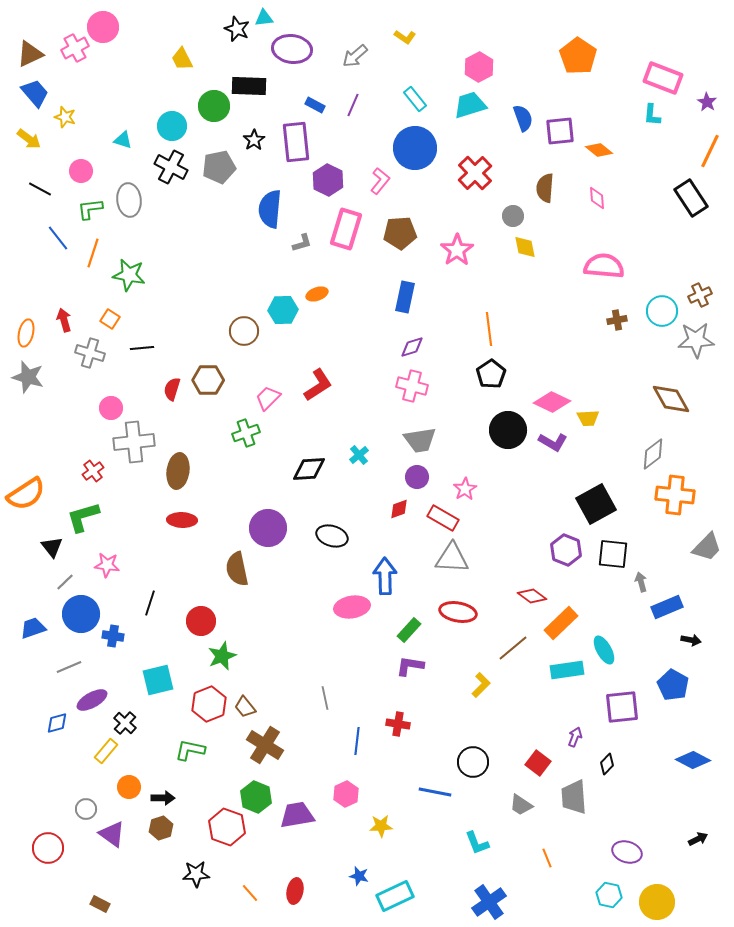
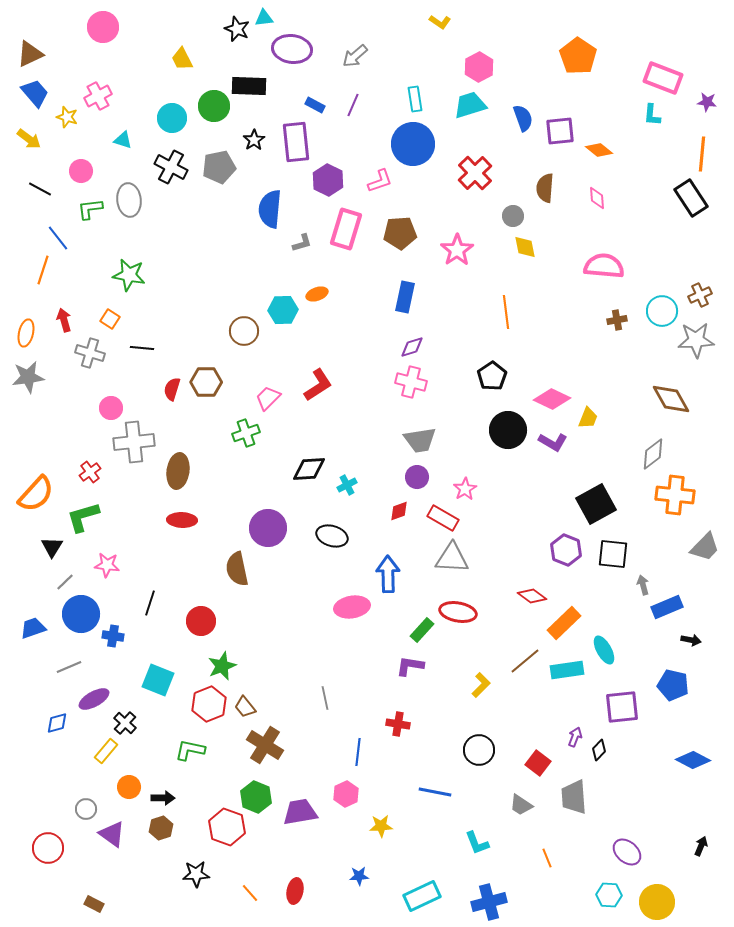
yellow L-shape at (405, 37): moved 35 px right, 15 px up
pink cross at (75, 48): moved 23 px right, 48 px down
cyan rectangle at (415, 99): rotated 30 degrees clockwise
purple star at (707, 102): rotated 24 degrees counterclockwise
yellow star at (65, 117): moved 2 px right
cyan circle at (172, 126): moved 8 px up
blue circle at (415, 148): moved 2 px left, 4 px up
orange line at (710, 151): moved 8 px left, 3 px down; rotated 20 degrees counterclockwise
pink L-shape at (380, 181): rotated 32 degrees clockwise
orange line at (93, 253): moved 50 px left, 17 px down
orange line at (489, 329): moved 17 px right, 17 px up
black line at (142, 348): rotated 10 degrees clockwise
black pentagon at (491, 374): moved 1 px right, 2 px down
gray star at (28, 377): rotated 24 degrees counterclockwise
brown hexagon at (208, 380): moved 2 px left, 2 px down
pink cross at (412, 386): moved 1 px left, 4 px up
pink diamond at (552, 402): moved 3 px up
yellow trapezoid at (588, 418): rotated 65 degrees counterclockwise
cyan cross at (359, 455): moved 12 px left, 30 px down; rotated 12 degrees clockwise
red cross at (93, 471): moved 3 px left, 1 px down
orange semicircle at (26, 494): moved 10 px right; rotated 15 degrees counterclockwise
red diamond at (399, 509): moved 2 px down
black triangle at (52, 547): rotated 10 degrees clockwise
gray trapezoid at (707, 547): moved 2 px left
blue arrow at (385, 576): moved 3 px right, 2 px up
gray arrow at (641, 582): moved 2 px right, 3 px down
orange rectangle at (561, 623): moved 3 px right
green rectangle at (409, 630): moved 13 px right
brown line at (513, 648): moved 12 px right, 13 px down
green star at (222, 656): moved 10 px down
cyan square at (158, 680): rotated 36 degrees clockwise
blue pentagon at (673, 685): rotated 16 degrees counterclockwise
purple ellipse at (92, 700): moved 2 px right, 1 px up
blue line at (357, 741): moved 1 px right, 11 px down
black circle at (473, 762): moved 6 px right, 12 px up
black diamond at (607, 764): moved 8 px left, 14 px up
purple trapezoid at (297, 815): moved 3 px right, 3 px up
black arrow at (698, 839): moved 3 px right, 7 px down; rotated 42 degrees counterclockwise
purple ellipse at (627, 852): rotated 24 degrees clockwise
blue star at (359, 876): rotated 18 degrees counterclockwise
cyan hexagon at (609, 895): rotated 10 degrees counterclockwise
cyan rectangle at (395, 896): moved 27 px right
blue cross at (489, 902): rotated 20 degrees clockwise
brown rectangle at (100, 904): moved 6 px left
